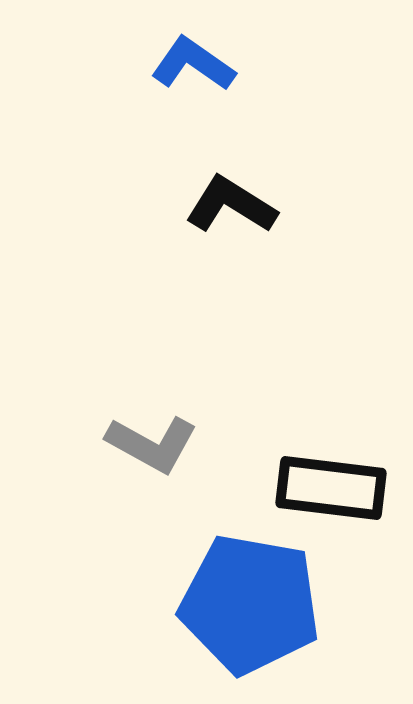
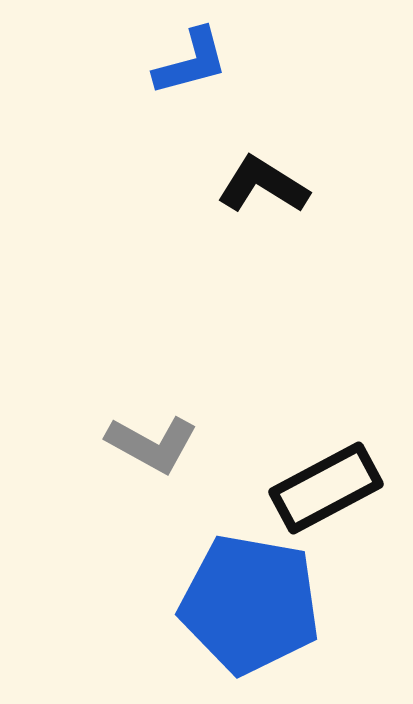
blue L-shape: moved 2 px left, 2 px up; rotated 130 degrees clockwise
black L-shape: moved 32 px right, 20 px up
black rectangle: moved 5 px left; rotated 35 degrees counterclockwise
